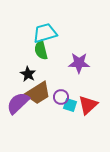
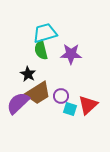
purple star: moved 8 px left, 9 px up
purple circle: moved 1 px up
cyan square: moved 4 px down
